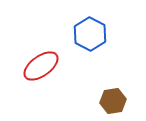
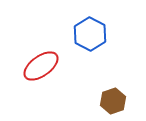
brown hexagon: rotated 10 degrees counterclockwise
